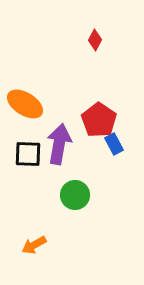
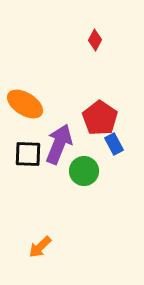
red pentagon: moved 1 px right, 2 px up
purple arrow: rotated 12 degrees clockwise
green circle: moved 9 px right, 24 px up
orange arrow: moved 6 px right, 2 px down; rotated 15 degrees counterclockwise
